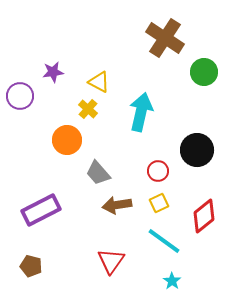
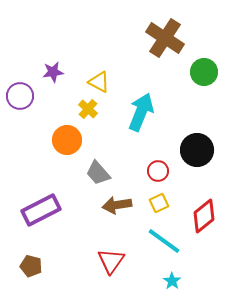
cyan arrow: rotated 9 degrees clockwise
